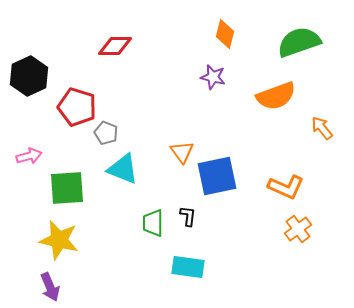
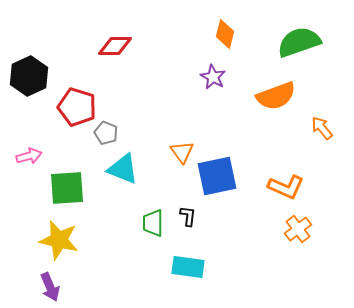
purple star: rotated 15 degrees clockwise
